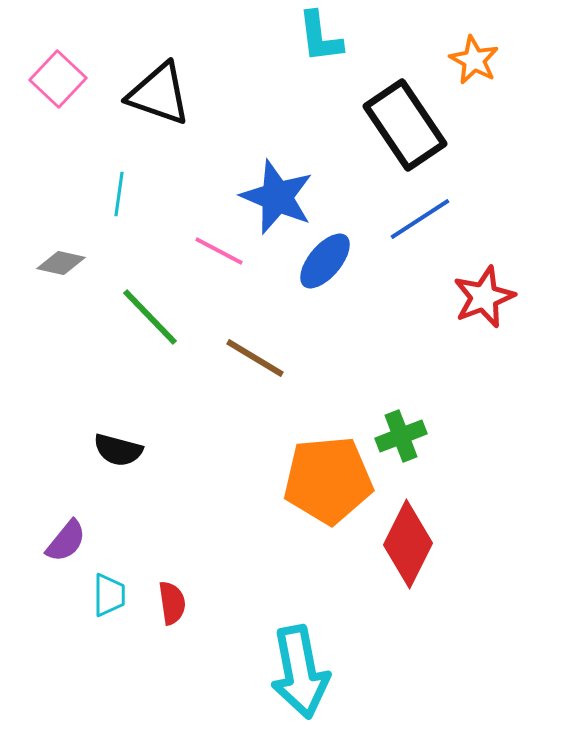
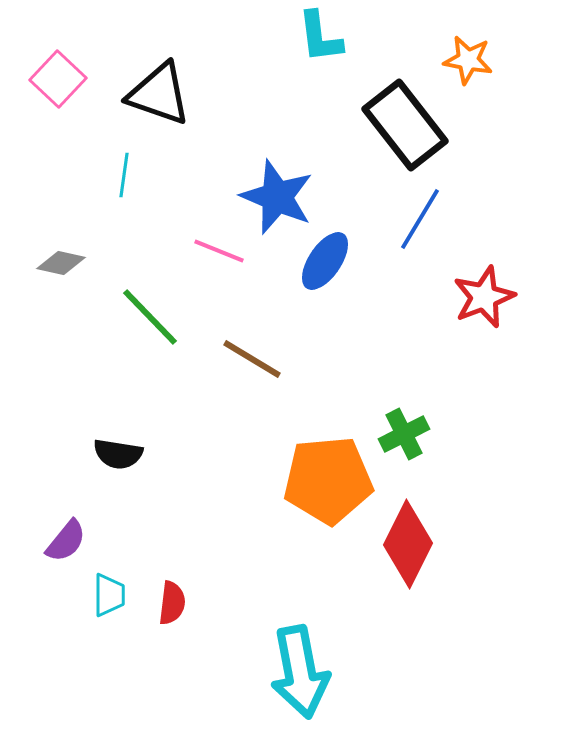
orange star: moved 6 px left; rotated 18 degrees counterclockwise
black rectangle: rotated 4 degrees counterclockwise
cyan line: moved 5 px right, 19 px up
blue line: rotated 26 degrees counterclockwise
pink line: rotated 6 degrees counterclockwise
blue ellipse: rotated 6 degrees counterclockwise
brown line: moved 3 px left, 1 px down
green cross: moved 3 px right, 2 px up; rotated 6 degrees counterclockwise
black semicircle: moved 4 px down; rotated 6 degrees counterclockwise
red semicircle: rotated 15 degrees clockwise
